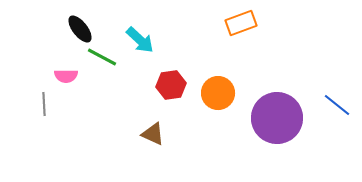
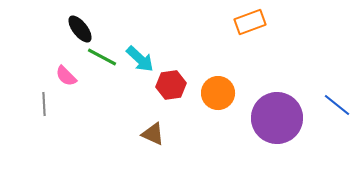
orange rectangle: moved 9 px right, 1 px up
cyan arrow: moved 19 px down
pink semicircle: rotated 45 degrees clockwise
